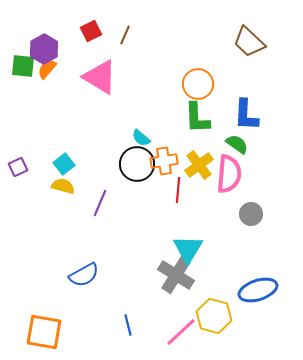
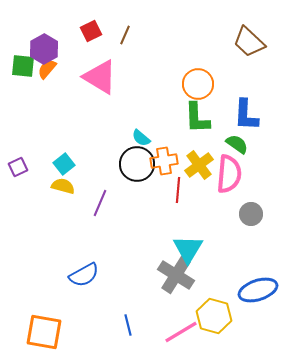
pink line: rotated 12 degrees clockwise
